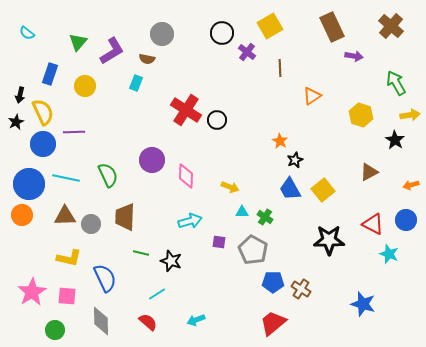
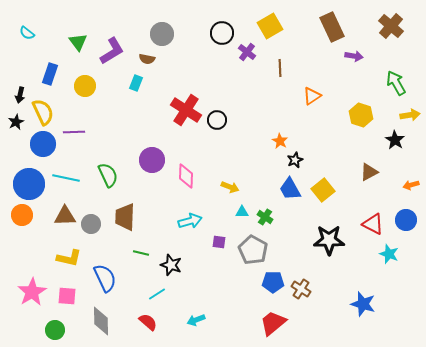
green triangle at (78, 42): rotated 18 degrees counterclockwise
black star at (171, 261): moved 4 px down
